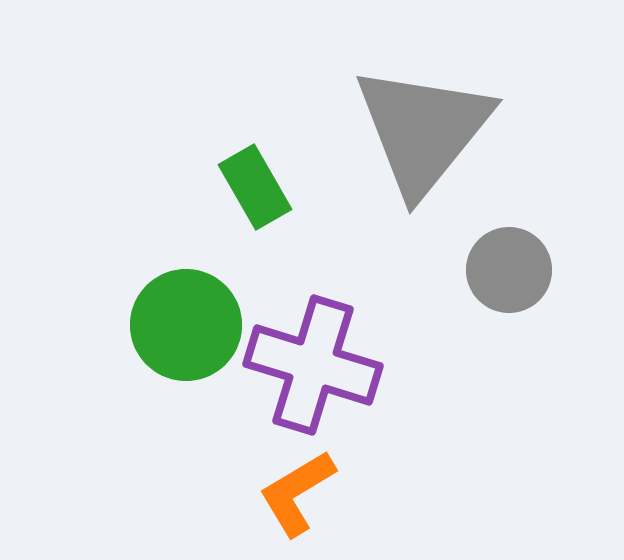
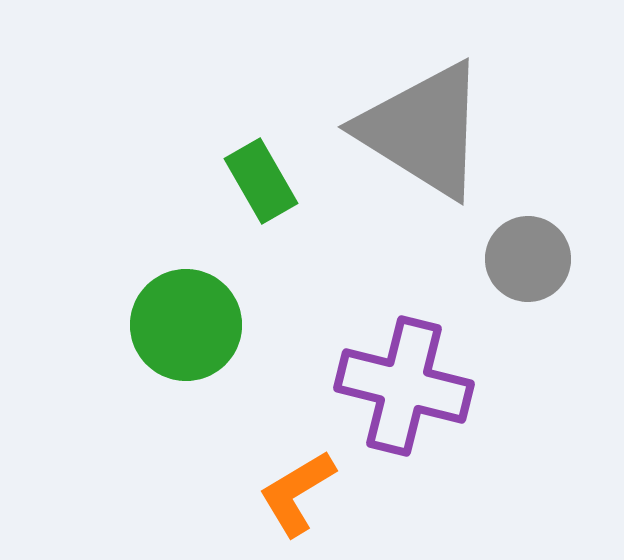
gray triangle: rotated 37 degrees counterclockwise
green rectangle: moved 6 px right, 6 px up
gray circle: moved 19 px right, 11 px up
purple cross: moved 91 px right, 21 px down; rotated 3 degrees counterclockwise
